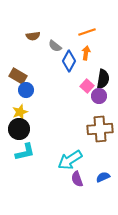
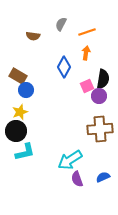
brown semicircle: rotated 16 degrees clockwise
gray semicircle: moved 6 px right, 22 px up; rotated 80 degrees clockwise
blue diamond: moved 5 px left, 6 px down
pink square: rotated 24 degrees clockwise
black circle: moved 3 px left, 2 px down
